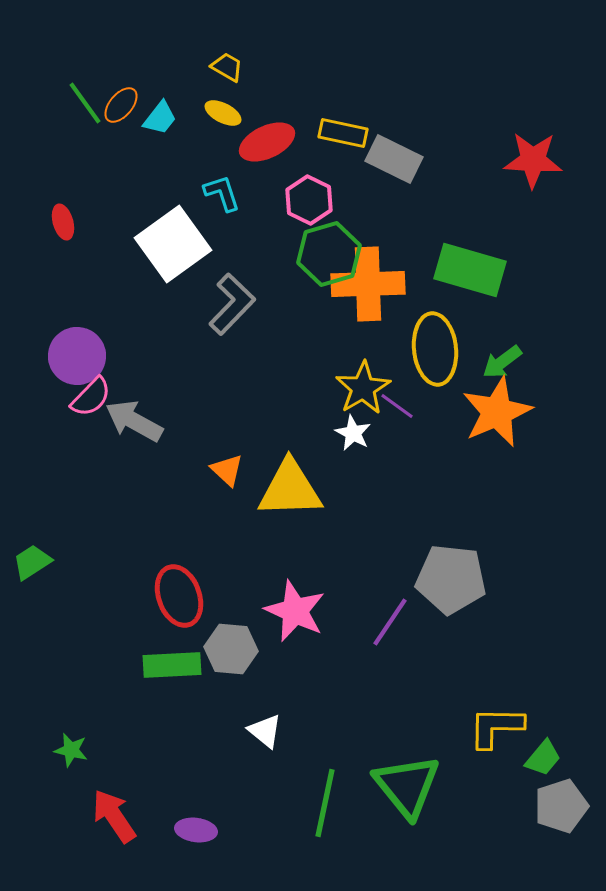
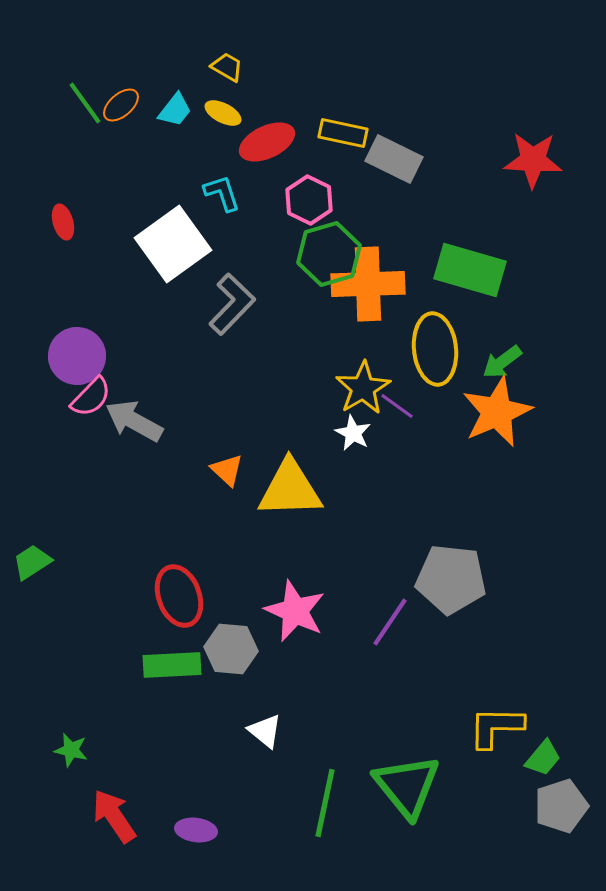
orange ellipse at (121, 105): rotated 9 degrees clockwise
cyan trapezoid at (160, 118): moved 15 px right, 8 px up
